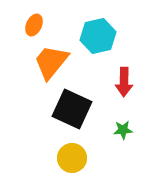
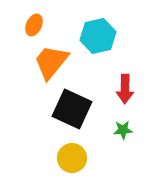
red arrow: moved 1 px right, 7 px down
